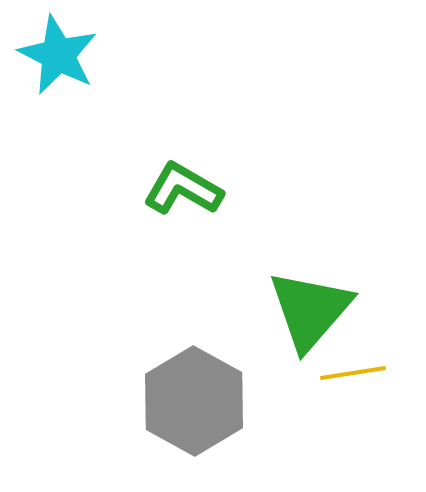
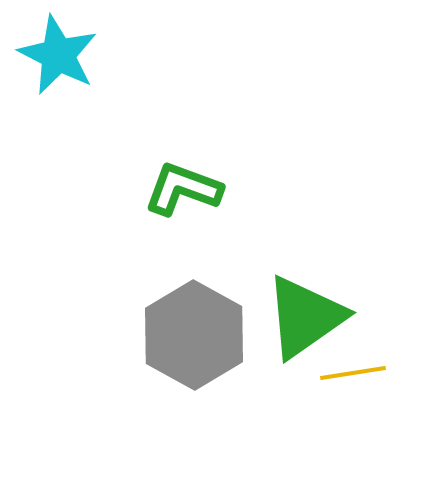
green L-shape: rotated 10 degrees counterclockwise
green triangle: moved 5 px left, 7 px down; rotated 14 degrees clockwise
gray hexagon: moved 66 px up
